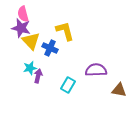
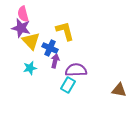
purple semicircle: moved 20 px left
purple arrow: moved 17 px right, 15 px up
